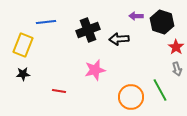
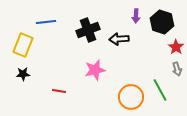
purple arrow: rotated 88 degrees counterclockwise
